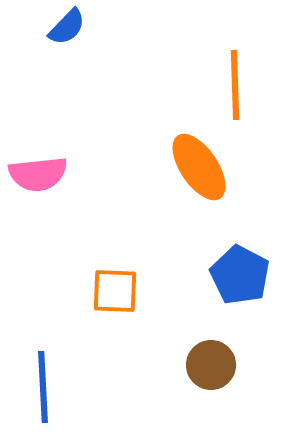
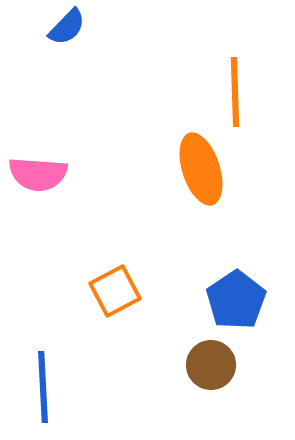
orange line: moved 7 px down
orange ellipse: moved 2 px right, 2 px down; rotated 16 degrees clockwise
pink semicircle: rotated 10 degrees clockwise
blue pentagon: moved 4 px left, 25 px down; rotated 10 degrees clockwise
orange square: rotated 30 degrees counterclockwise
